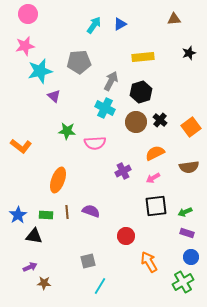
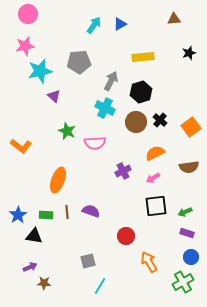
green star: rotated 18 degrees clockwise
